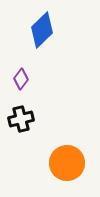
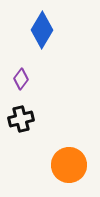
blue diamond: rotated 15 degrees counterclockwise
orange circle: moved 2 px right, 2 px down
